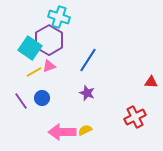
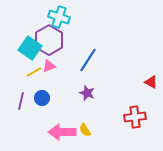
red triangle: rotated 24 degrees clockwise
purple line: rotated 48 degrees clockwise
red cross: rotated 20 degrees clockwise
yellow semicircle: rotated 96 degrees counterclockwise
